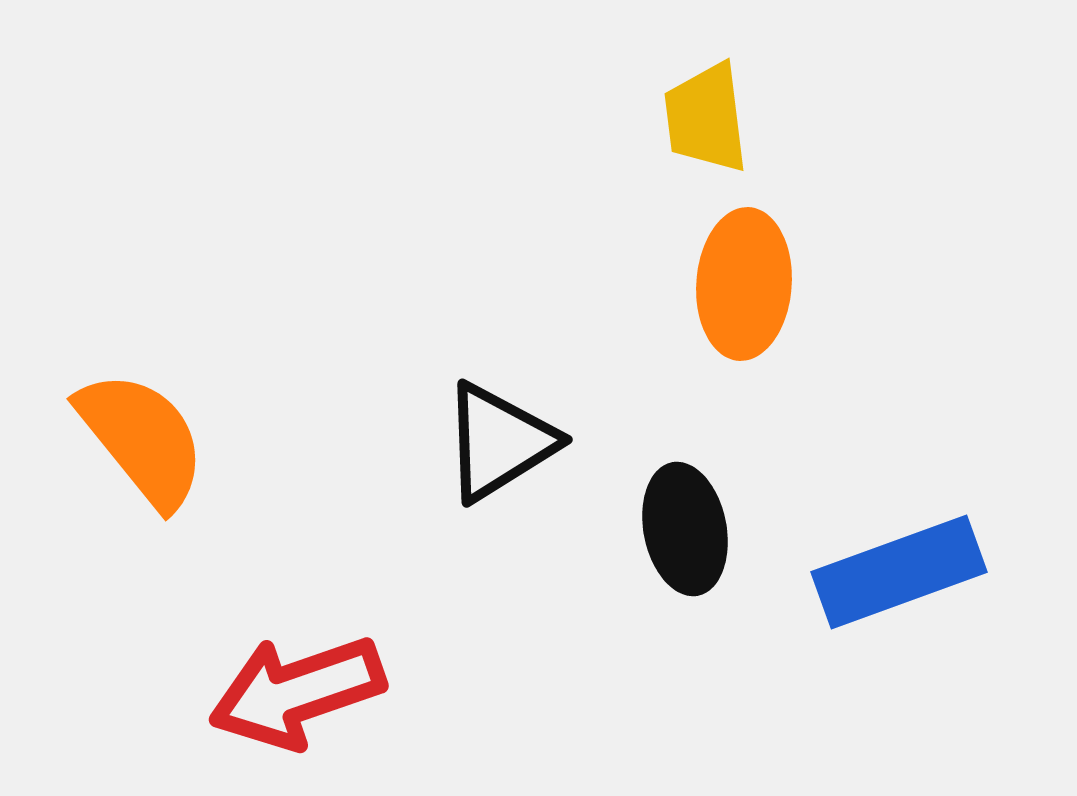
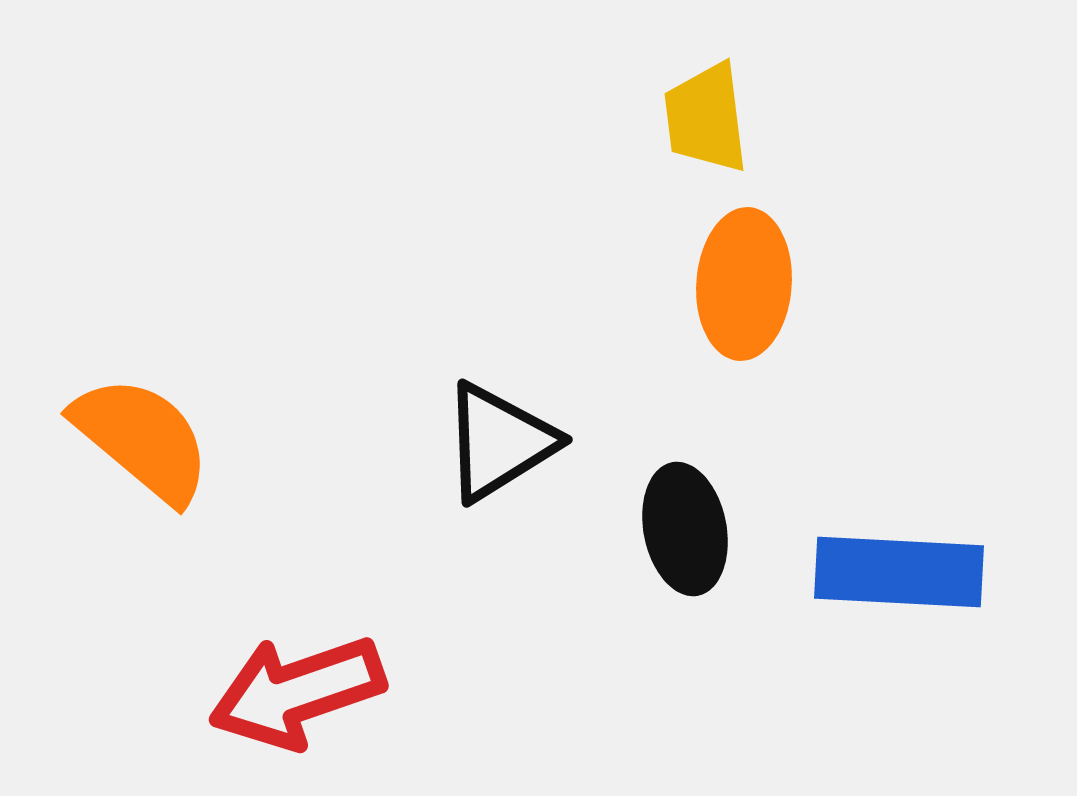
orange semicircle: rotated 11 degrees counterclockwise
blue rectangle: rotated 23 degrees clockwise
